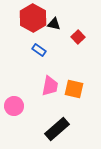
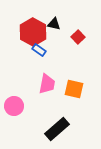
red hexagon: moved 14 px down
pink trapezoid: moved 3 px left, 2 px up
